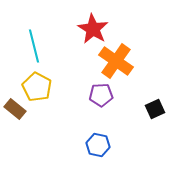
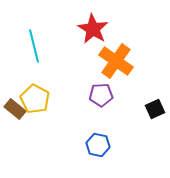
yellow pentagon: moved 2 px left, 12 px down
